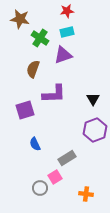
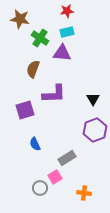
purple triangle: moved 1 px left, 2 px up; rotated 24 degrees clockwise
orange cross: moved 2 px left, 1 px up
